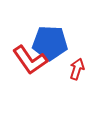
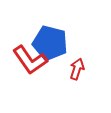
blue pentagon: rotated 12 degrees clockwise
